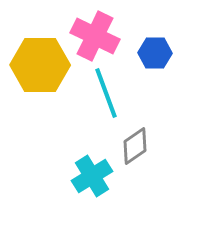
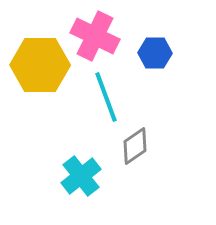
cyan line: moved 4 px down
cyan cross: moved 11 px left; rotated 6 degrees counterclockwise
